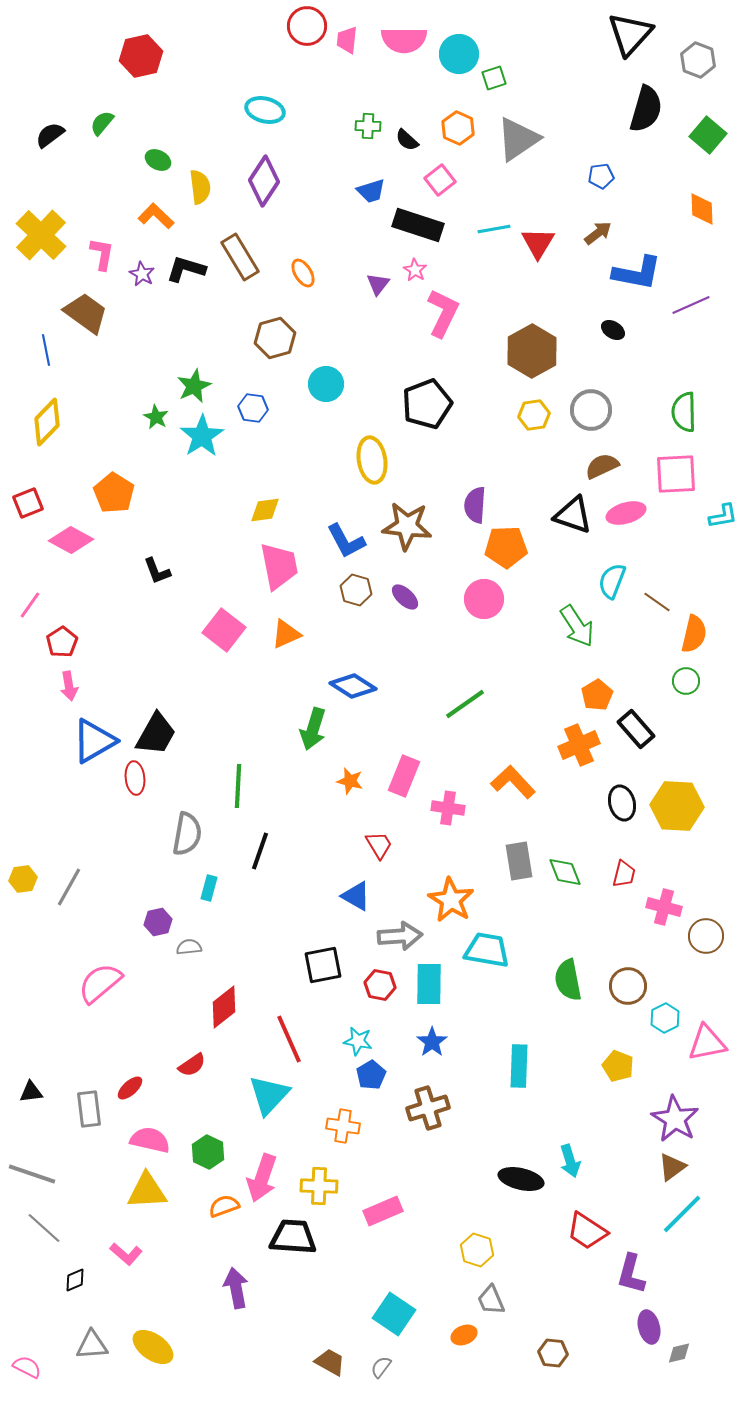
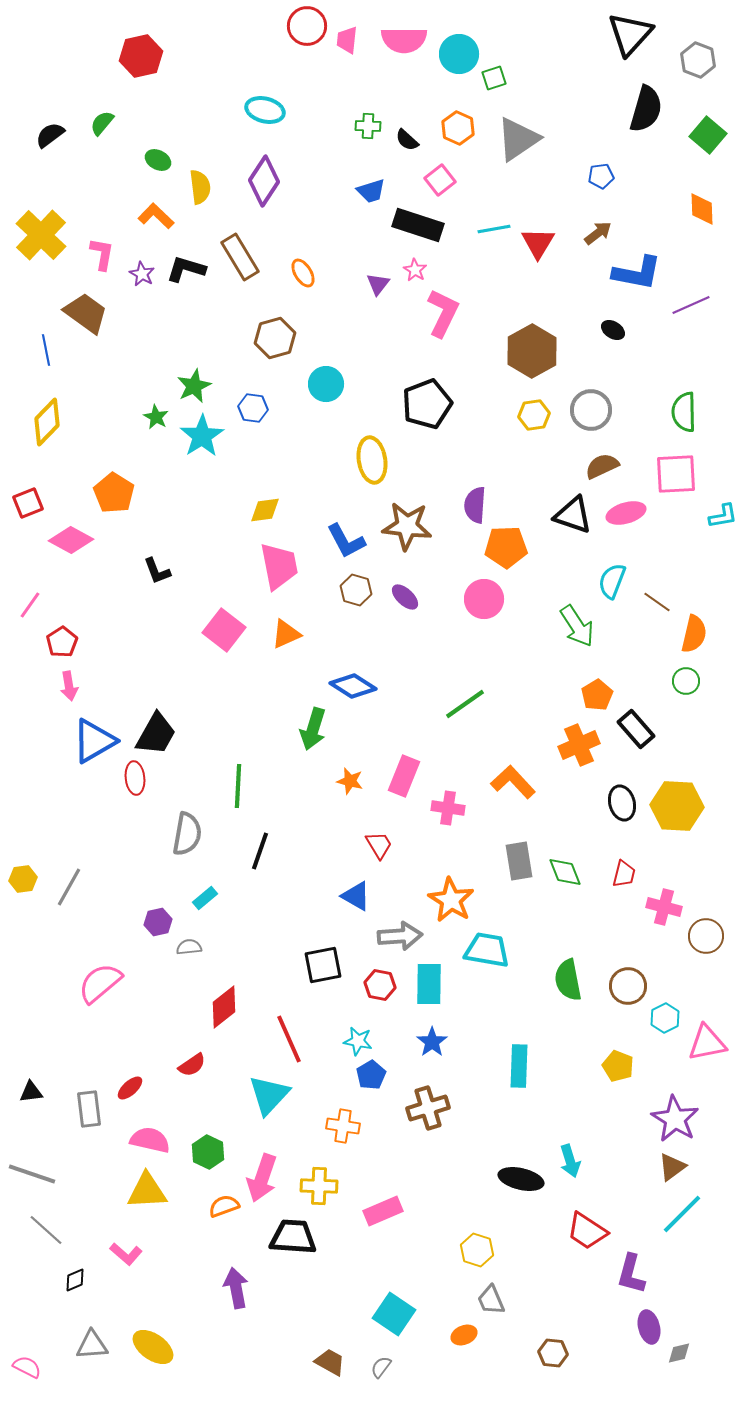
cyan rectangle at (209, 888): moved 4 px left, 10 px down; rotated 35 degrees clockwise
gray line at (44, 1228): moved 2 px right, 2 px down
